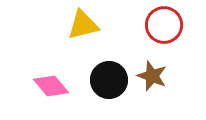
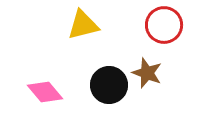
brown star: moved 5 px left, 3 px up
black circle: moved 5 px down
pink diamond: moved 6 px left, 6 px down
